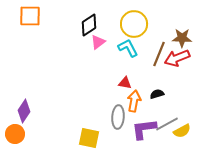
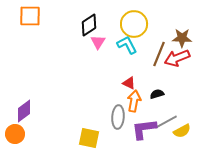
pink triangle: rotated 21 degrees counterclockwise
cyan L-shape: moved 1 px left, 3 px up
red triangle: moved 4 px right; rotated 16 degrees clockwise
purple diamond: rotated 20 degrees clockwise
gray line: moved 1 px left, 2 px up
